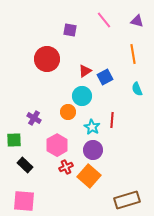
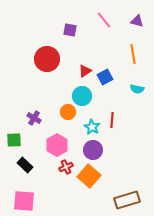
cyan semicircle: rotated 56 degrees counterclockwise
